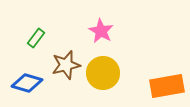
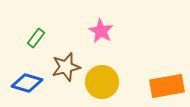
brown star: moved 2 px down
yellow circle: moved 1 px left, 9 px down
